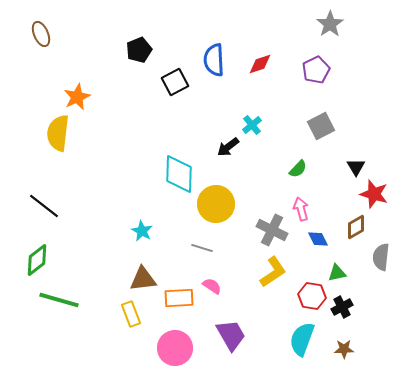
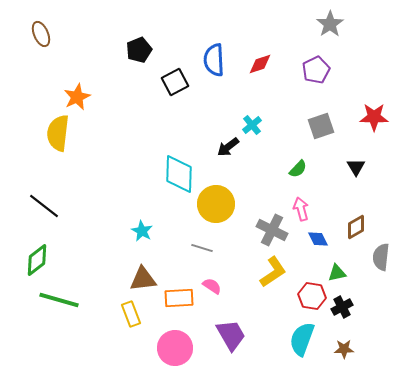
gray square: rotated 8 degrees clockwise
red star: moved 77 px up; rotated 16 degrees counterclockwise
